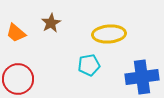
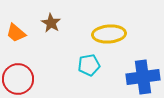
brown star: rotated 12 degrees counterclockwise
blue cross: moved 1 px right
